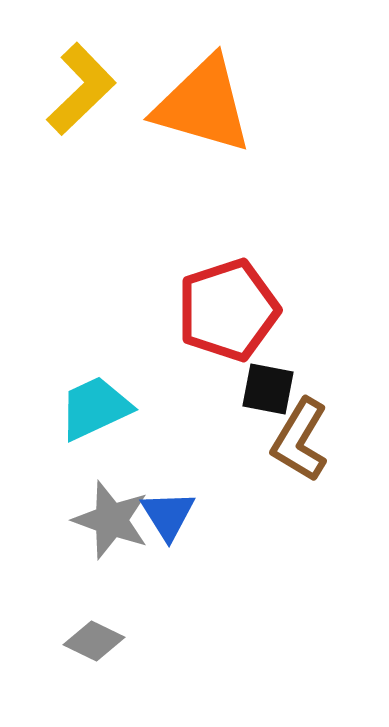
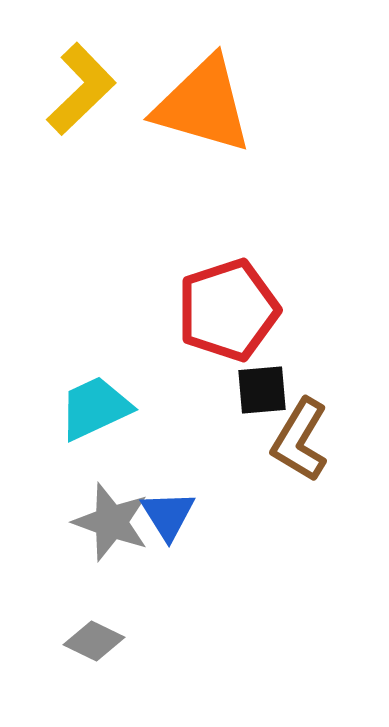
black square: moved 6 px left, 1 px down; rotated 16 degrees counterclockwise
gray star: moved 2 px down
